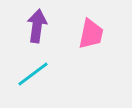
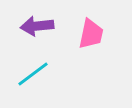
purple arrow: rotated 104 degrees counterclockwise
